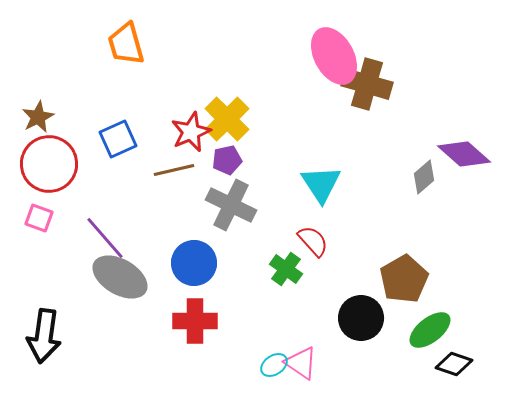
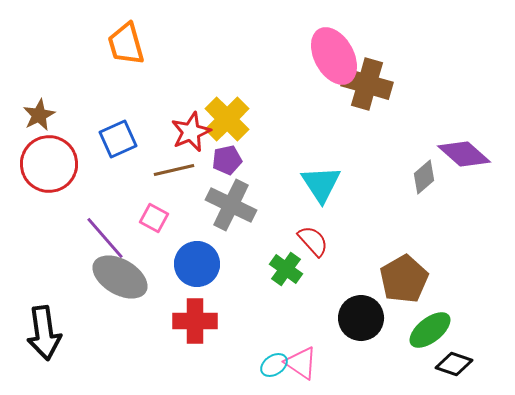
brown star: moved 1 px right, 2 px up
pink square: moved 115 px right; rotated 8 degrees clockwise
blue circle: moved 3 px right, 1 px down
black arrow: moved 3 px up; rotated 16 degrees counterclockwise
